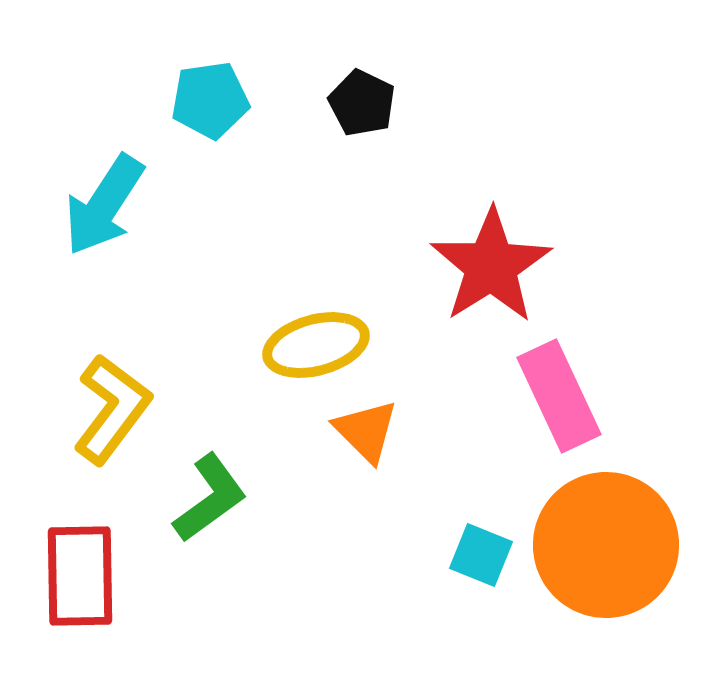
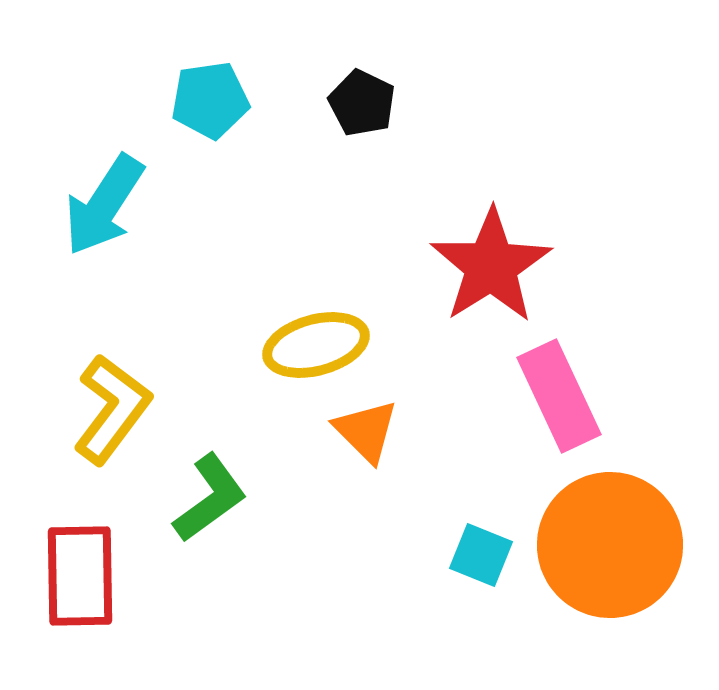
orange circle: moved 4 px right
